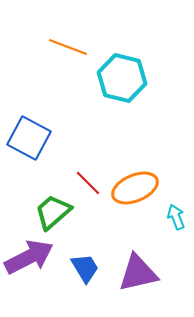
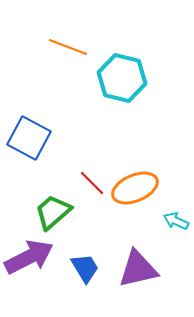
red line: moved 4 px right
cyan arrow: moved 4 px down; rotated 45 degrees counterclockwise
purple triangle: moved 4 px up
